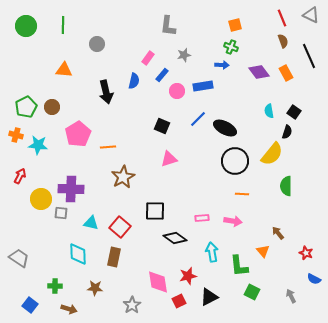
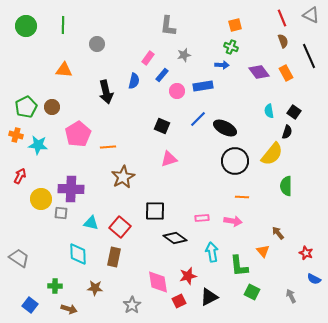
orange line at (242, 194): moved 3 px down
